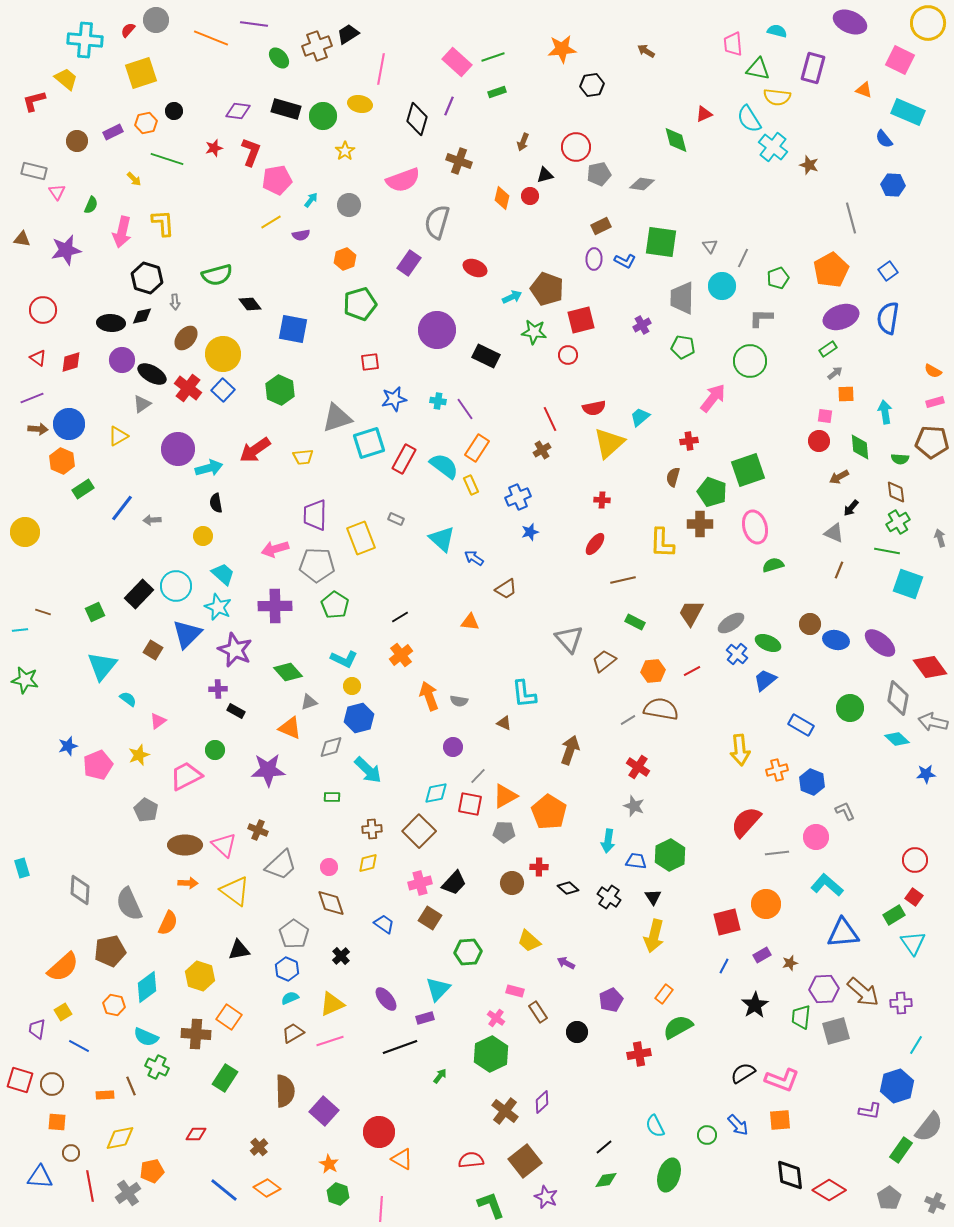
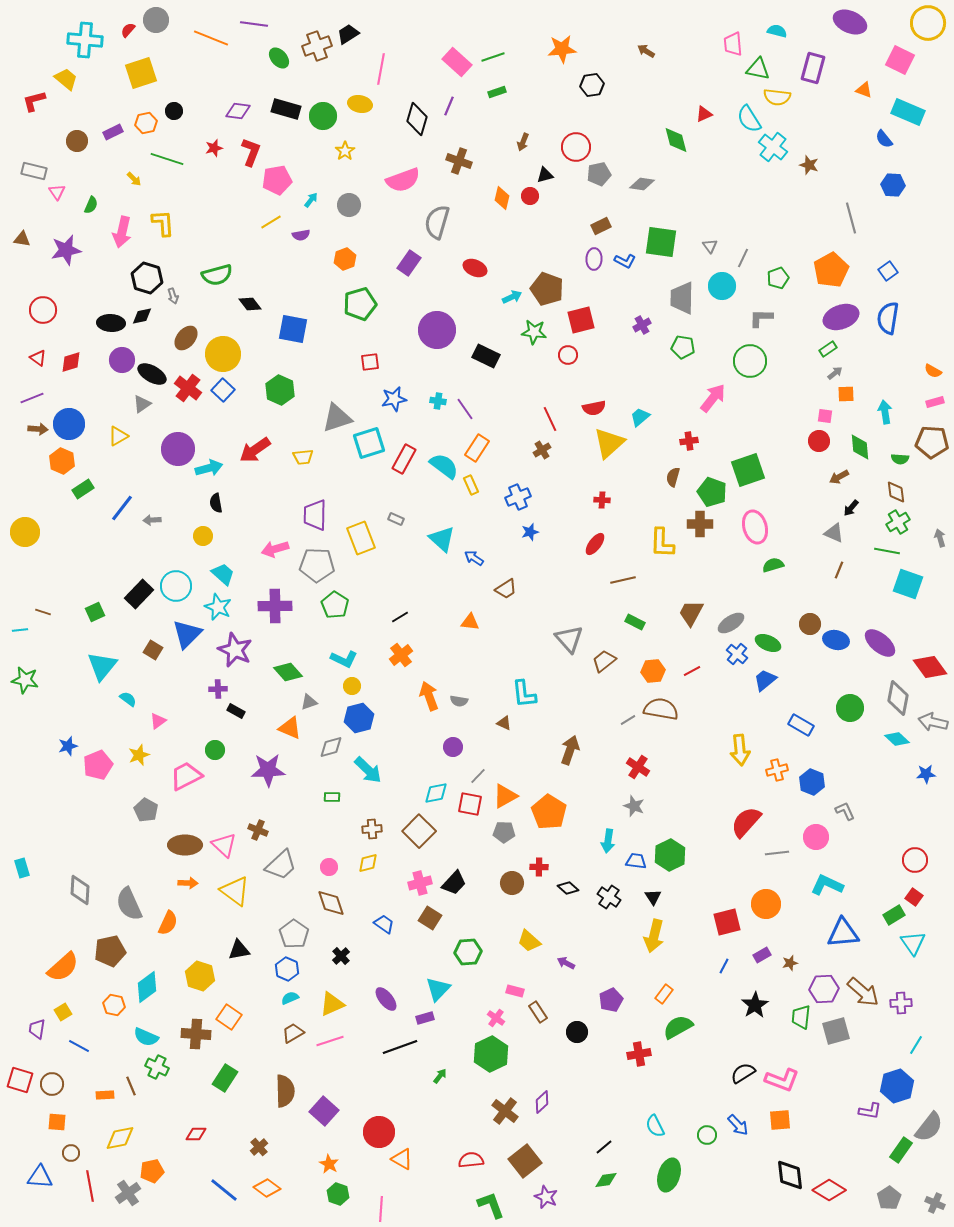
gray arrow at (175, 302): moved 2 px left, 6 px up; rotated 14 degrees counterclockwise
cyan L-shape at (827, 885): rotated 16 degrees counterclockwise
